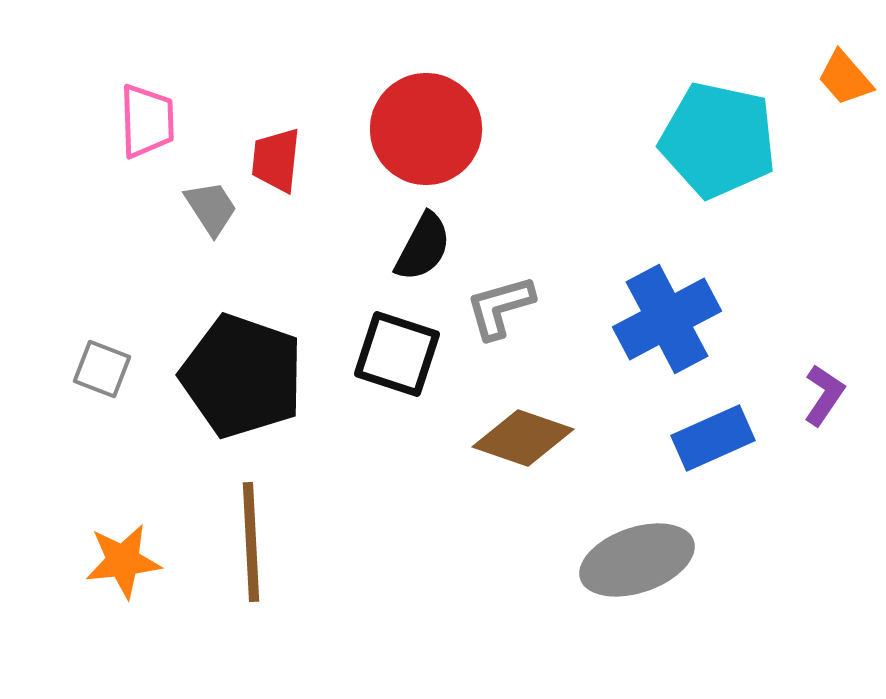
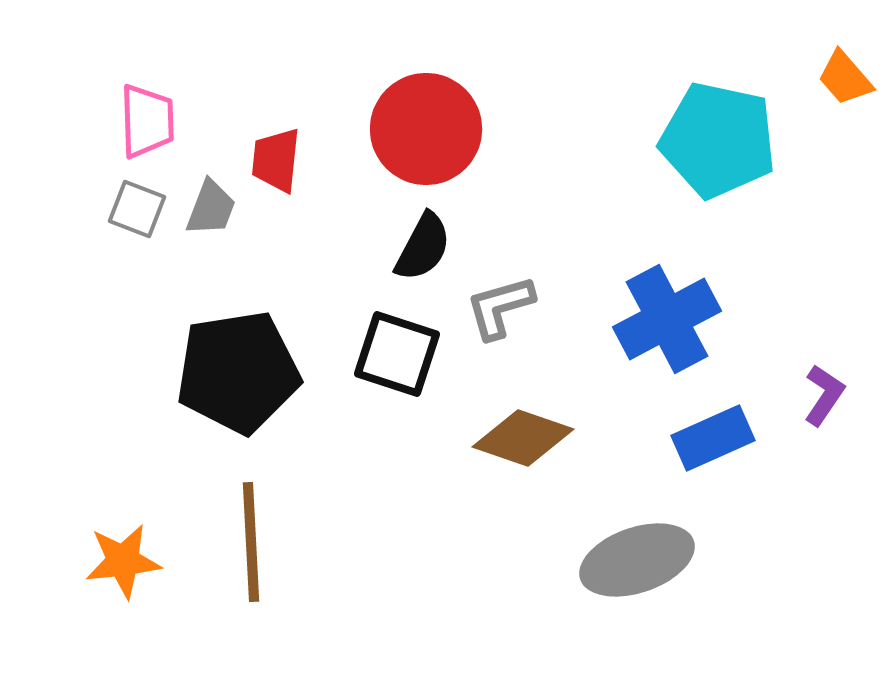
gray trapezoid: rotated 54 degrees clockwise
gray square: moved 35 px right, 160 px up
black pentagon: moved 4 px left, 4 px up; rotated 28 degrees counterclockwise
